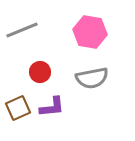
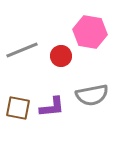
gray line: moved 20 px down
red circle: moved 21 px right, 16 px up
gray semicircle: moved 17 px down
brown square: rotated 35 degrees clockwise
